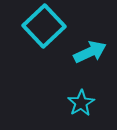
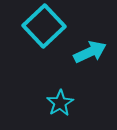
cyan star: moved 21 px left
